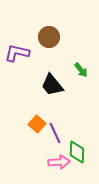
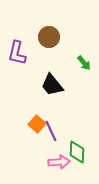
purple L-shape: rotated 90 degrees counterclockwise
green arrow: moved 3 px right, 7 px up
purple line: moved 4 px left, 2 px up
